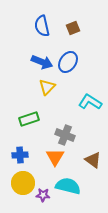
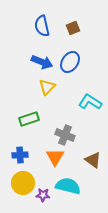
blue ellipse: moved 2 px right
